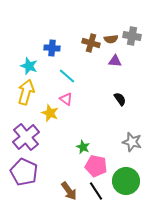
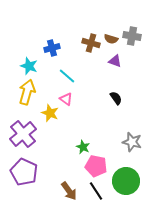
brown semicircle: rotated 24 degrees clockwise
blue cross: rotated 21 degrees counterclockwise
purple triangle: rotated 16 degrees clockwise
yellow arrow: moved 1 px right
black semicircle: moved 4 px left, 1 px up
purple cross: moved 3 px left, 3 px up
